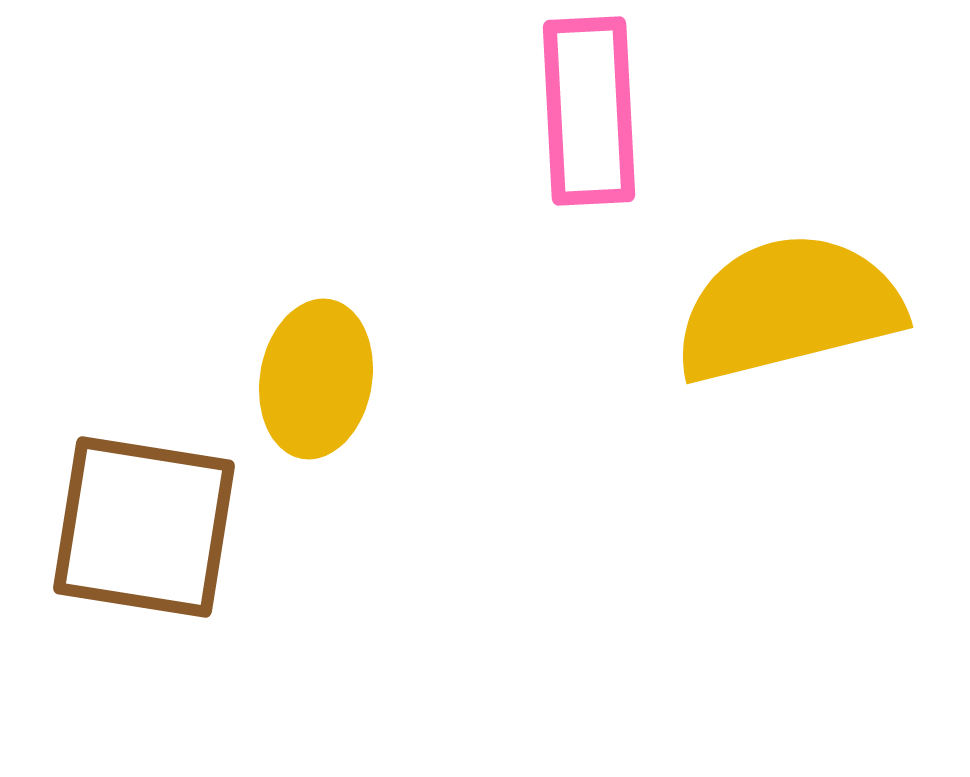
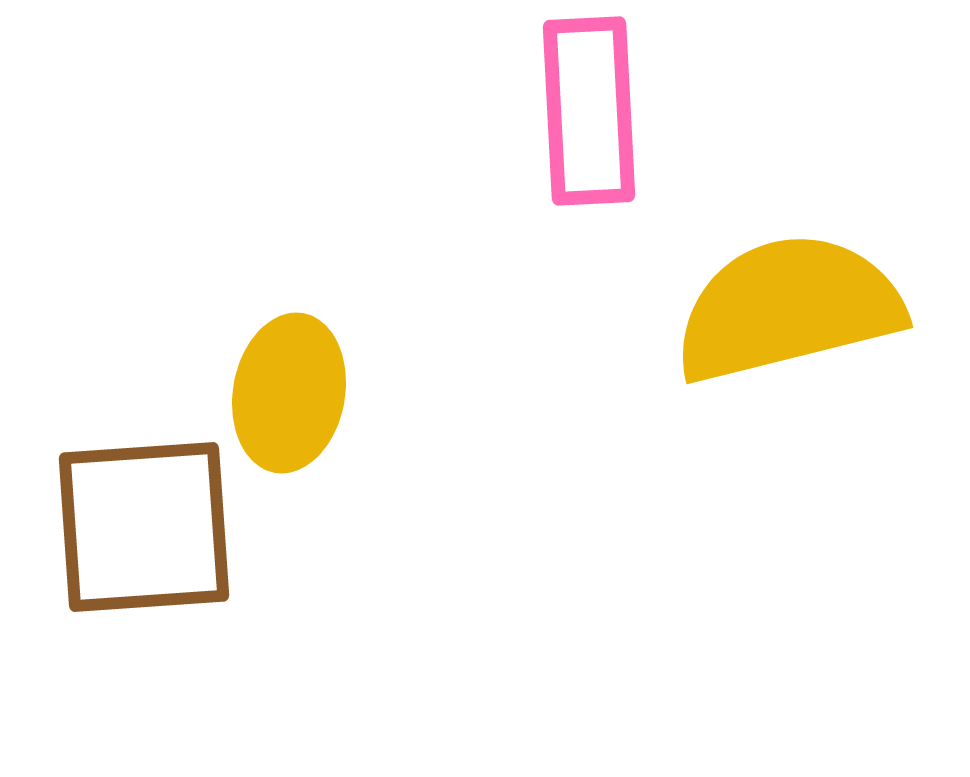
yellow ellipse: moved 27 px left, 14 px down
brown square: rotated 13 degrees counterclockwise
